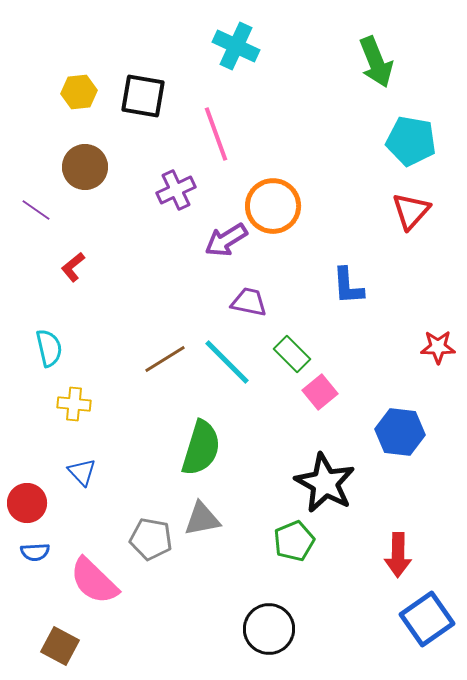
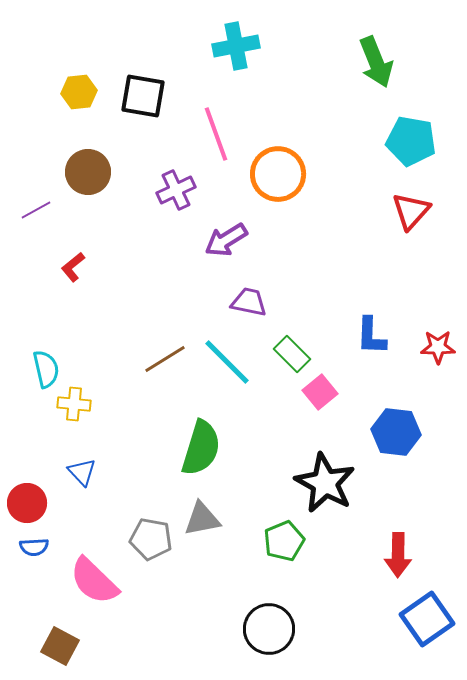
cyan cross: rotated 36 degrees counterclockwise
brown circle: moved 3 px right, 5 px down
orange circle: moved 5 px right, 32 px up
purple line: rotated 64 degrees counterclockwise
blue L-shape: moved 23 px right, 50 px down; rotated 6 degrees clockwise
cyan semicircle: moved 3 px left, 21 px down
blue hexagon: moved 4 px left
green pentagon: moved 10 px left
blue semicircle: moved 1 px left, 5 px up
